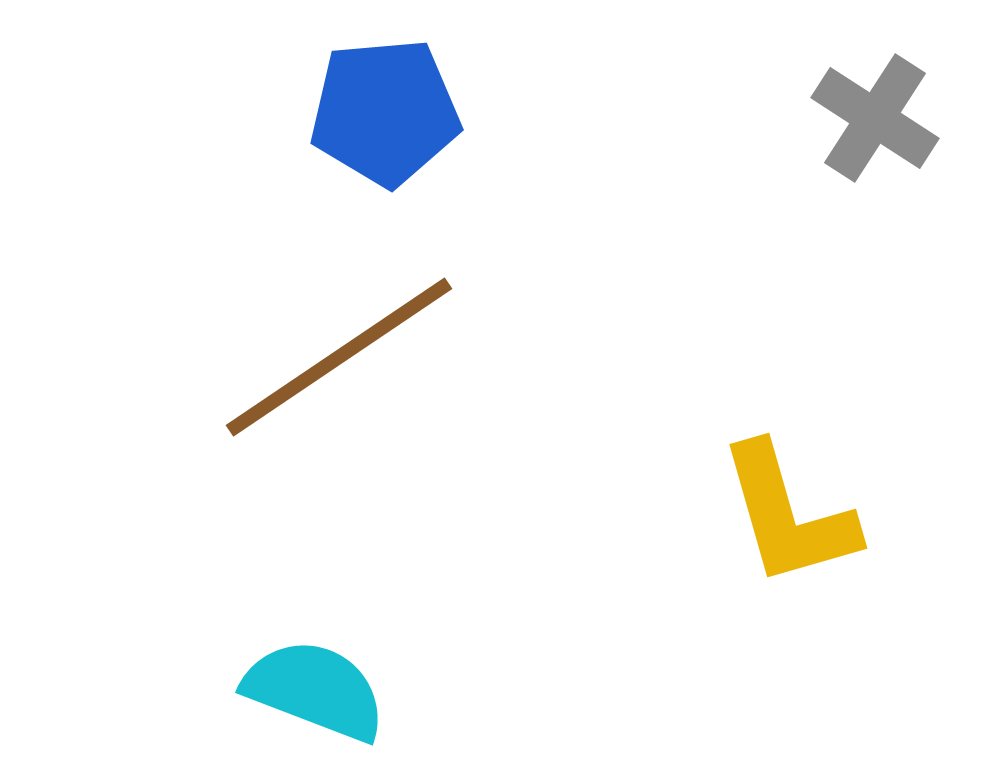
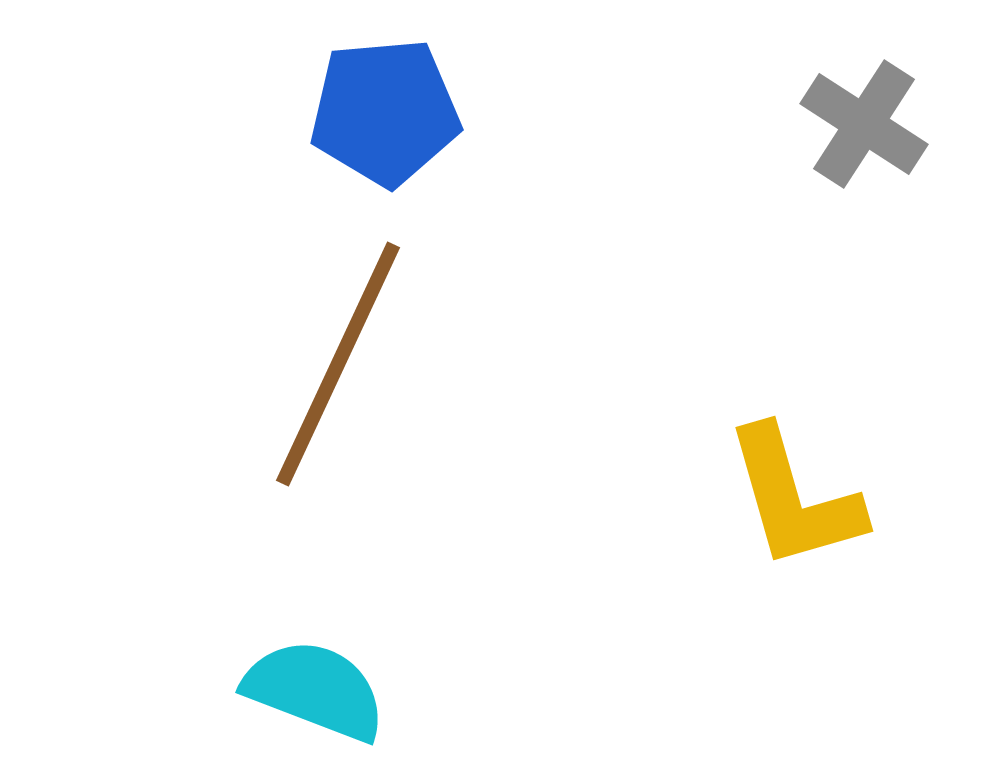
gray cross: moved 11 px left, 6 px down
brown line: moved 1 px left, 7 px down; rotated 31 degrees counterclockwise
yellow L-shape: moved 6 px right, 17 px up
